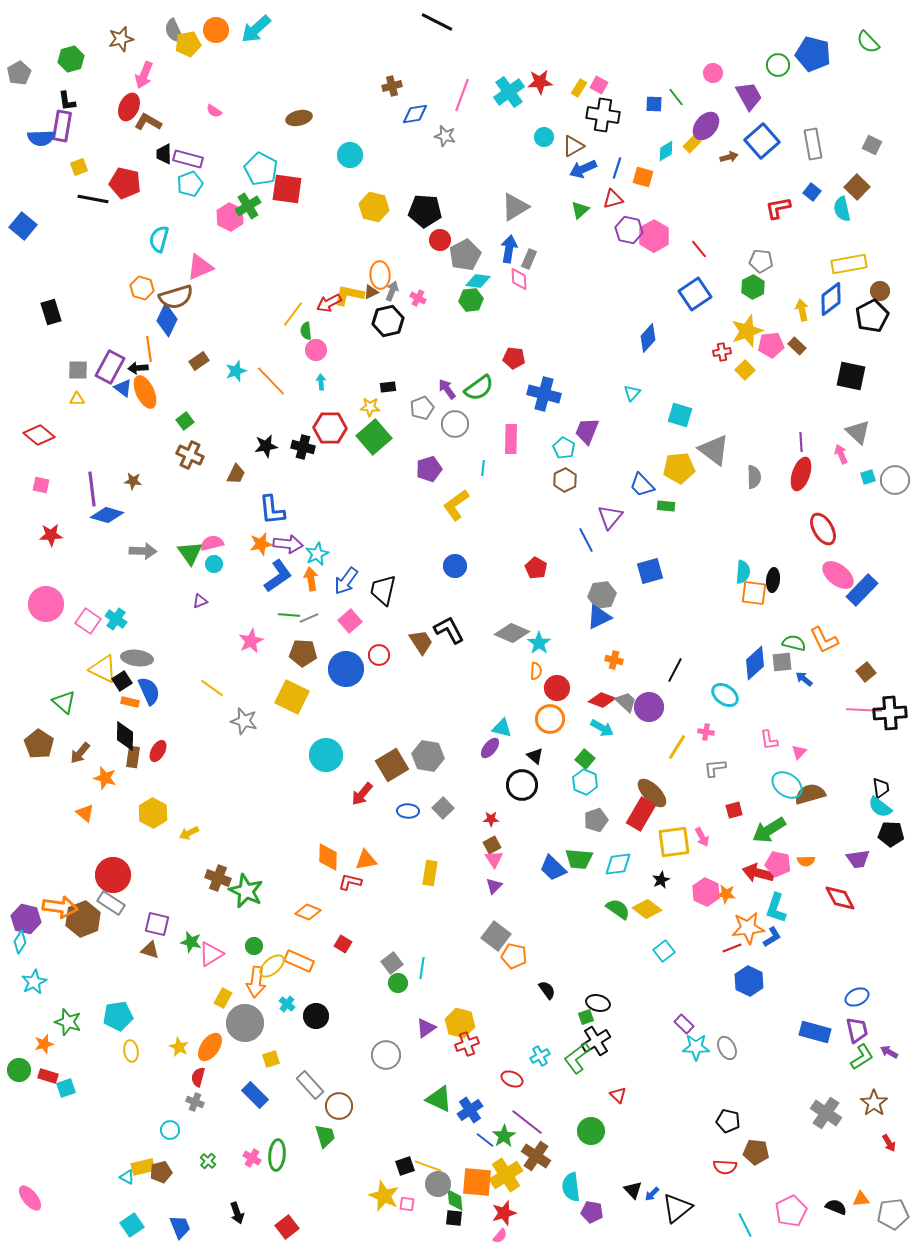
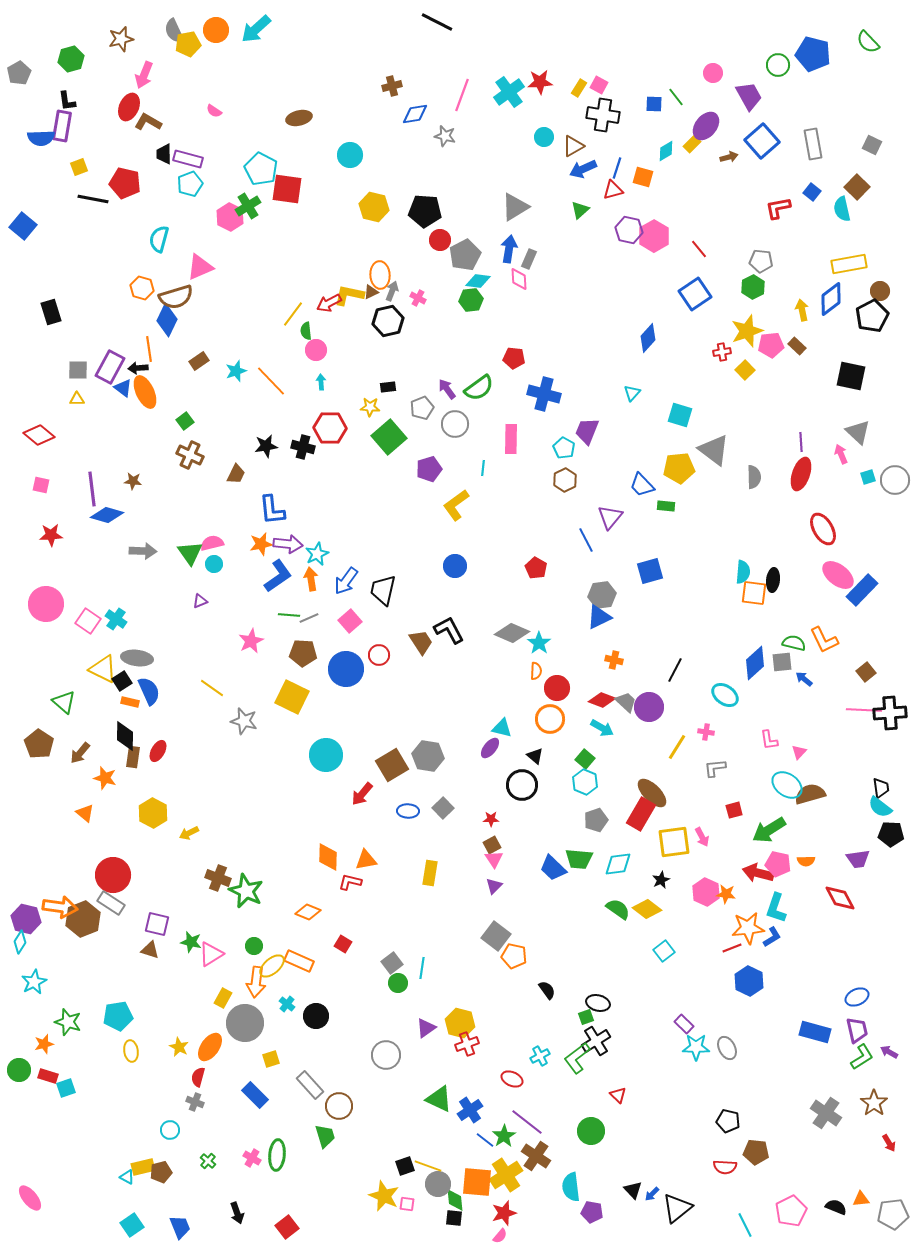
red triangle at (613, 199): moved 9 px up
green square at (374, 437): moved 15 px right
